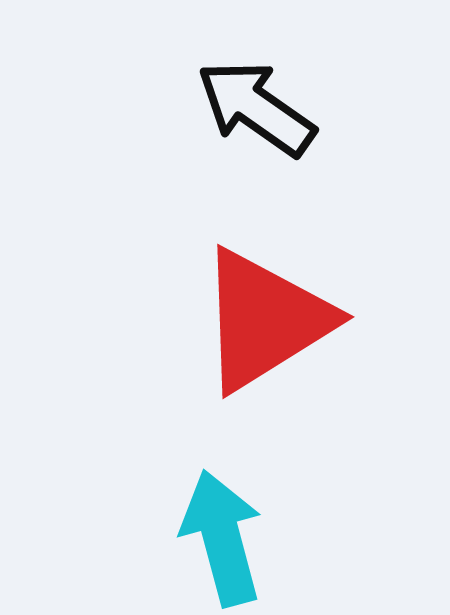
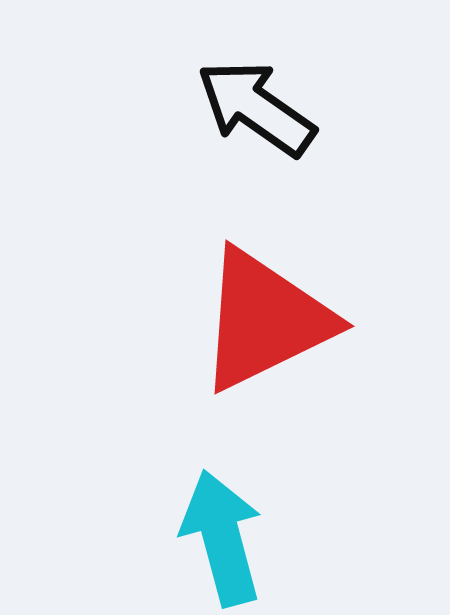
red triangle: rotated 6 degrees clockwise
